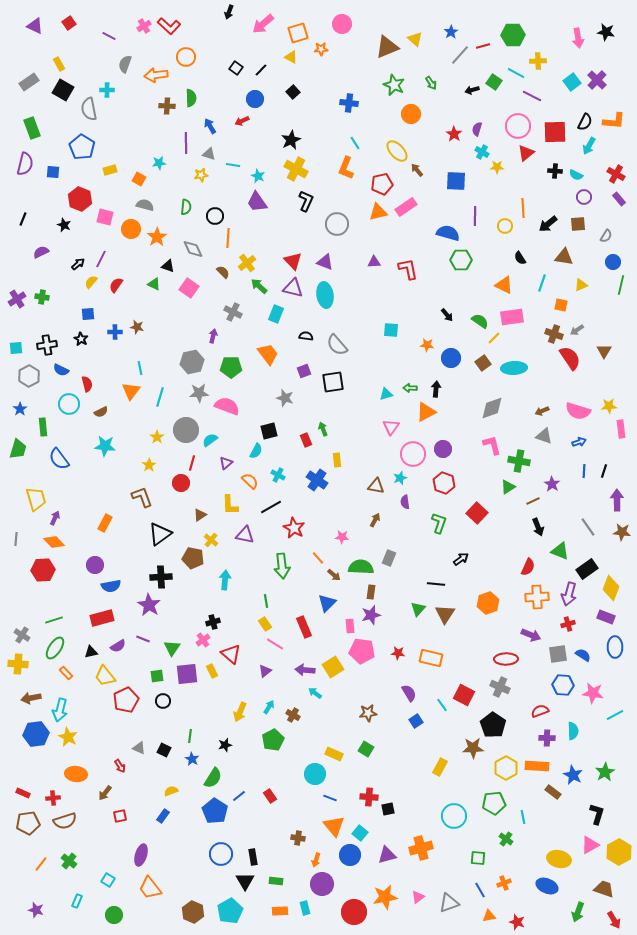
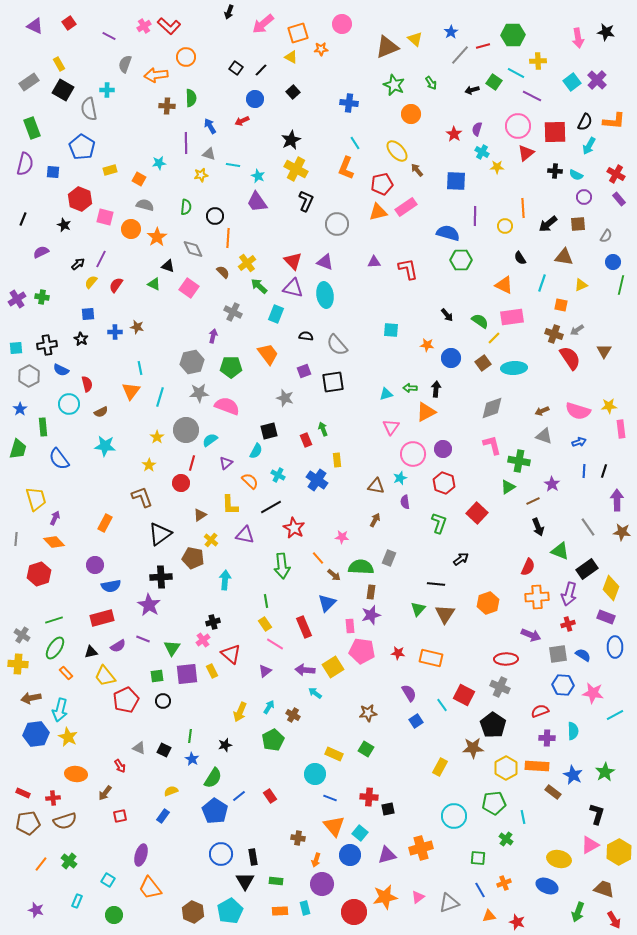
red hexagon at (43, 570): moved 4 px left, 4 px down; rotated 15 degrees counterclockwise
